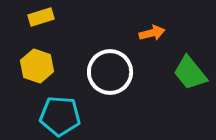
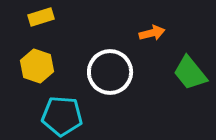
cyan pentagon: moved 2 px right
